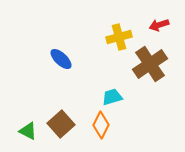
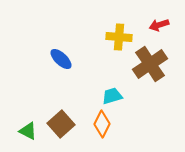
yellow cross: rotated 20 degrees clockwise
cyan trapezoid: moved 1 px up
orange diamond: moved 1 px right, 1 px up
